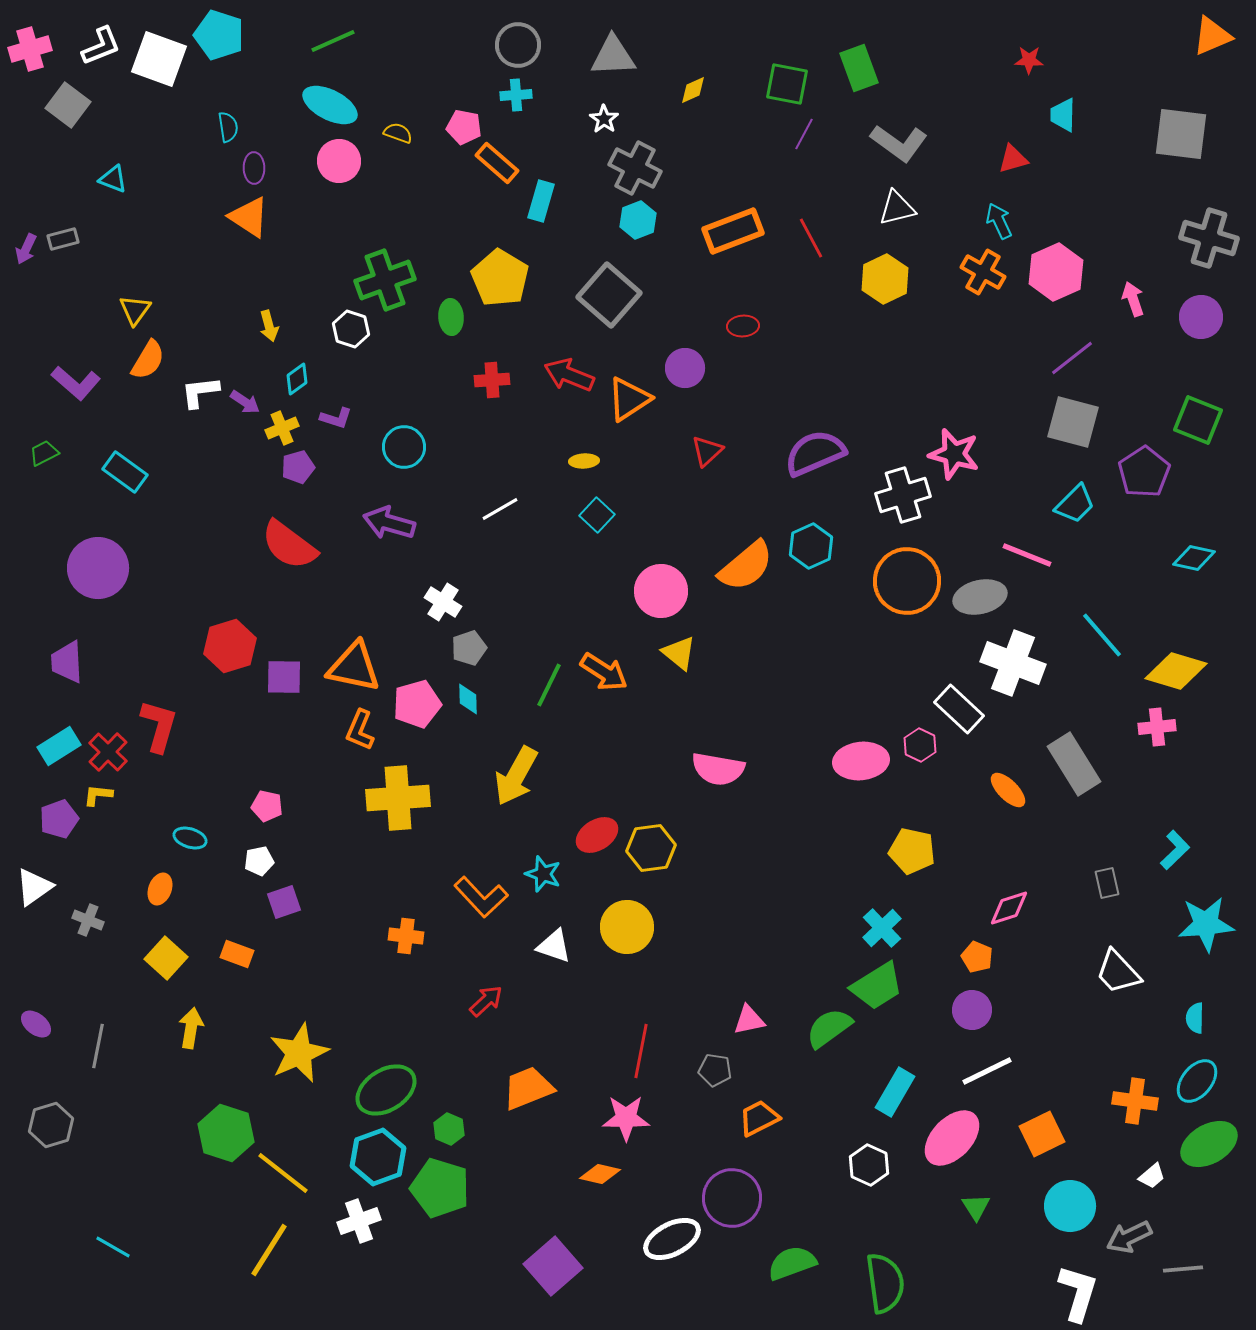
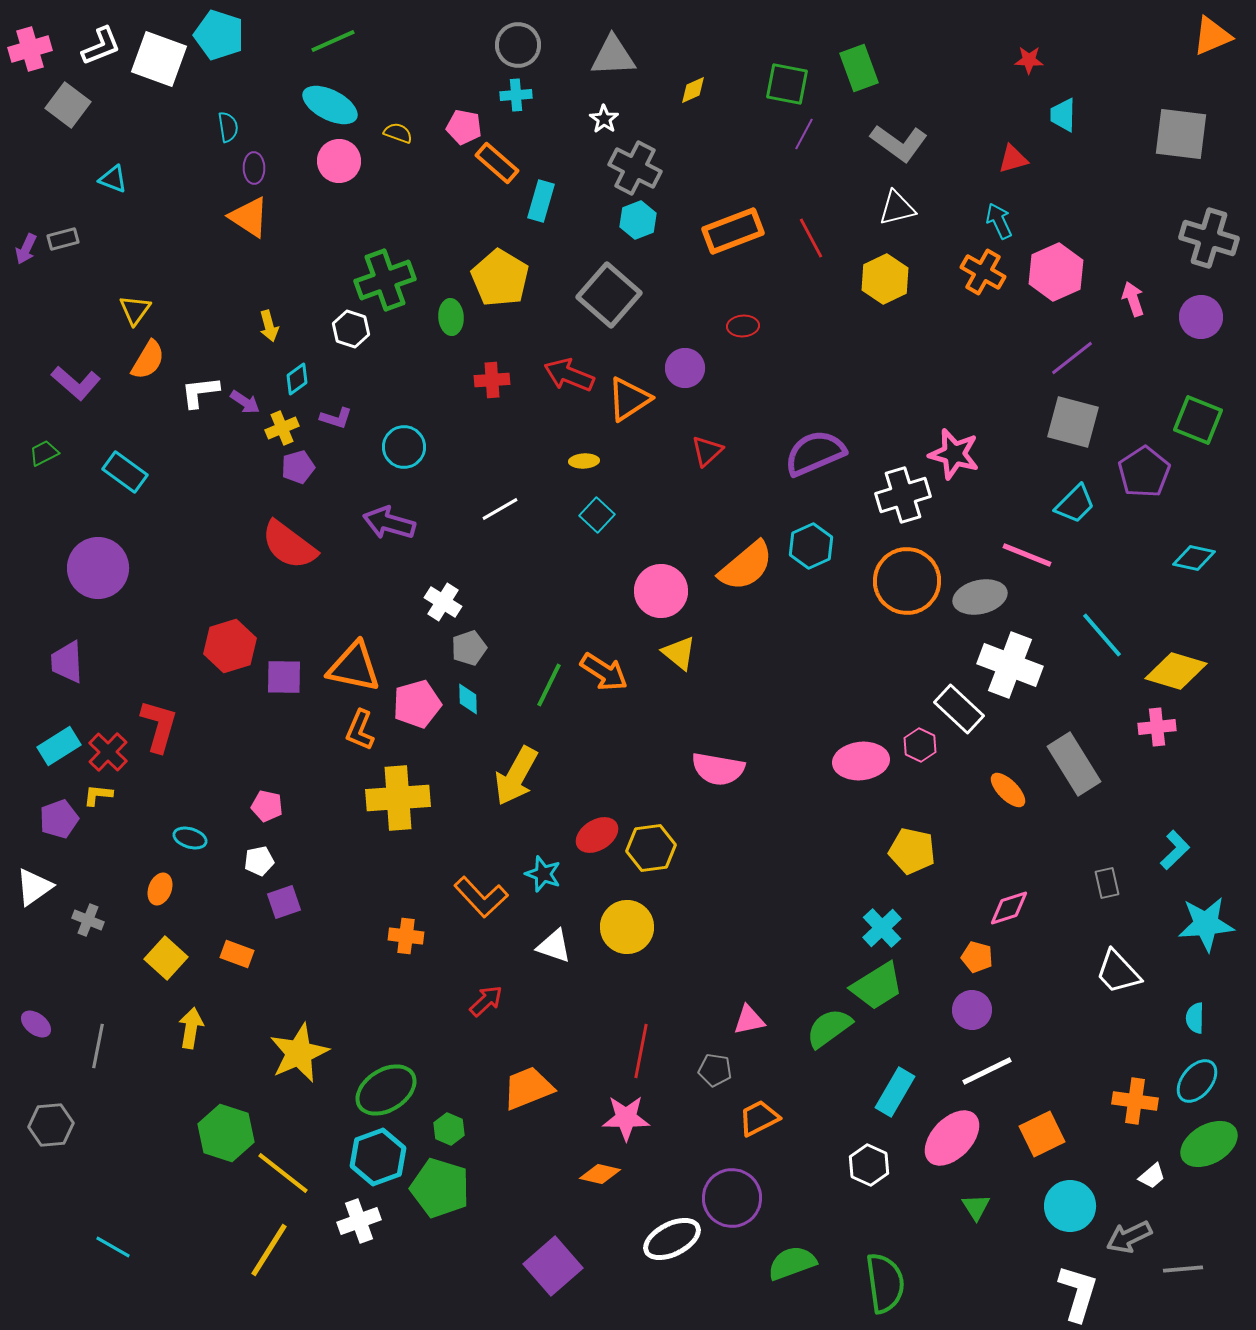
white cross at (1013, 663): moved 3 px left, 2 px down
orange pentagon at (977, 957): rotated 8 degrees counterclockwise
gray hexagon at (51, 1125): rotated 12 degrees clockwise
